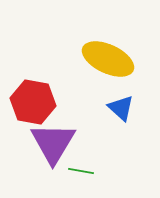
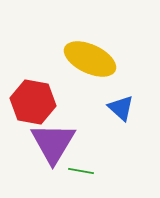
yellow ellipse: moved 18 px left
